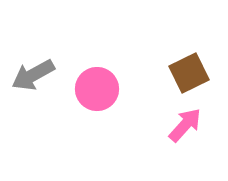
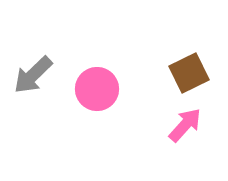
gray arrow: rotated 15 degrees counterclockwise
